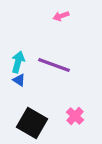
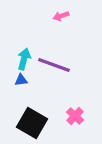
cyan arrow: moved 6 px right, 3 px up
blue triangle: moved 2 px right; rotated 40 degrees counterclockwise
